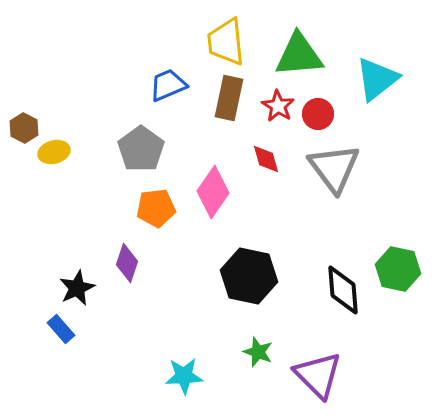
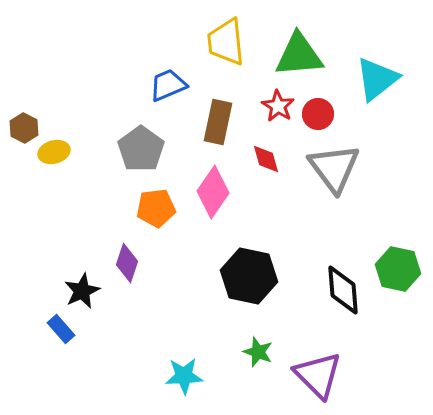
brown rectangle: moved 11 px left, 24 px down
black star: moved 5 px right, 3 px down
